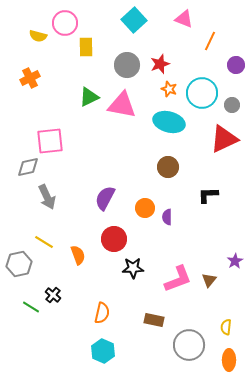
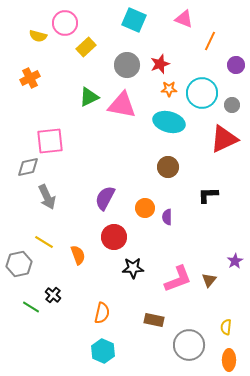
cyan square at (134, 20): rotated 25 degrees counterclockwise
yellow rectangle at (86, 47): rotated 48 degrees clockwise
orange star at (169, 89): rotated 21 degrees counterclockwise
red circle at (114, 239): moved 2 px up
